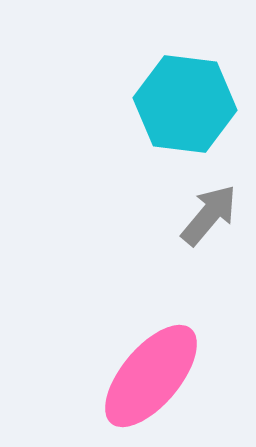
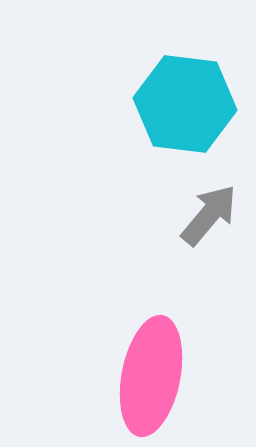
pink ellipse: rotated 29 degrees counterclockwise
